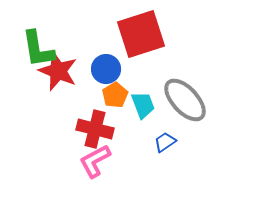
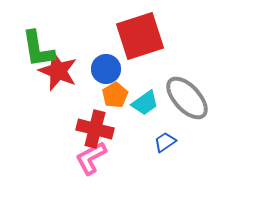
red square: moved 1 px left, 2 px down
gray ellipse: moved 2 px right, 2 px up
cyan trapezoid: moved 2 px right, 2 px up; rotated 76 degrees clockwise
pink L-shape: moved 4 px left, 3 px up
